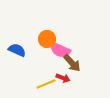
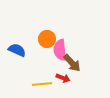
pink semicircle: rotated 60 degrees clockwise
yellow line: moved 4 px left; rotated 18 degrees clockwise
